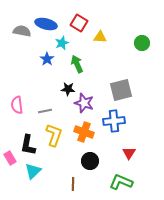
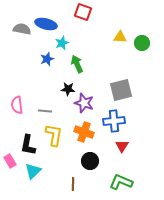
red square: moved 4 px right, 11 px up; rotated 12 degrees counterclockwise
gray semicircle: moved 2 px up
yellow triangle: moved 20 px right
blue star: rotated 16 degrees clockwise
gray line: rotated 16 degrees clockwise
yellow L-shape: rotated 10 degrees counterclockwise
red triangle: moved 7 px left, 7 px up
pink rectangle: moved 3 px down
